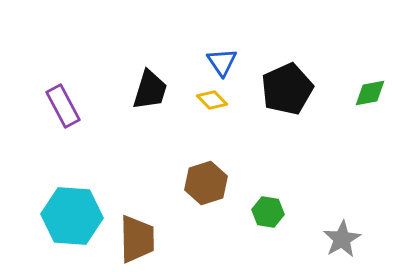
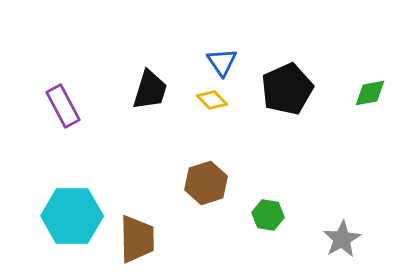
green hexagon: moved 3 px down
cyan hexagon: rotated 4 degrees counterclockwise
